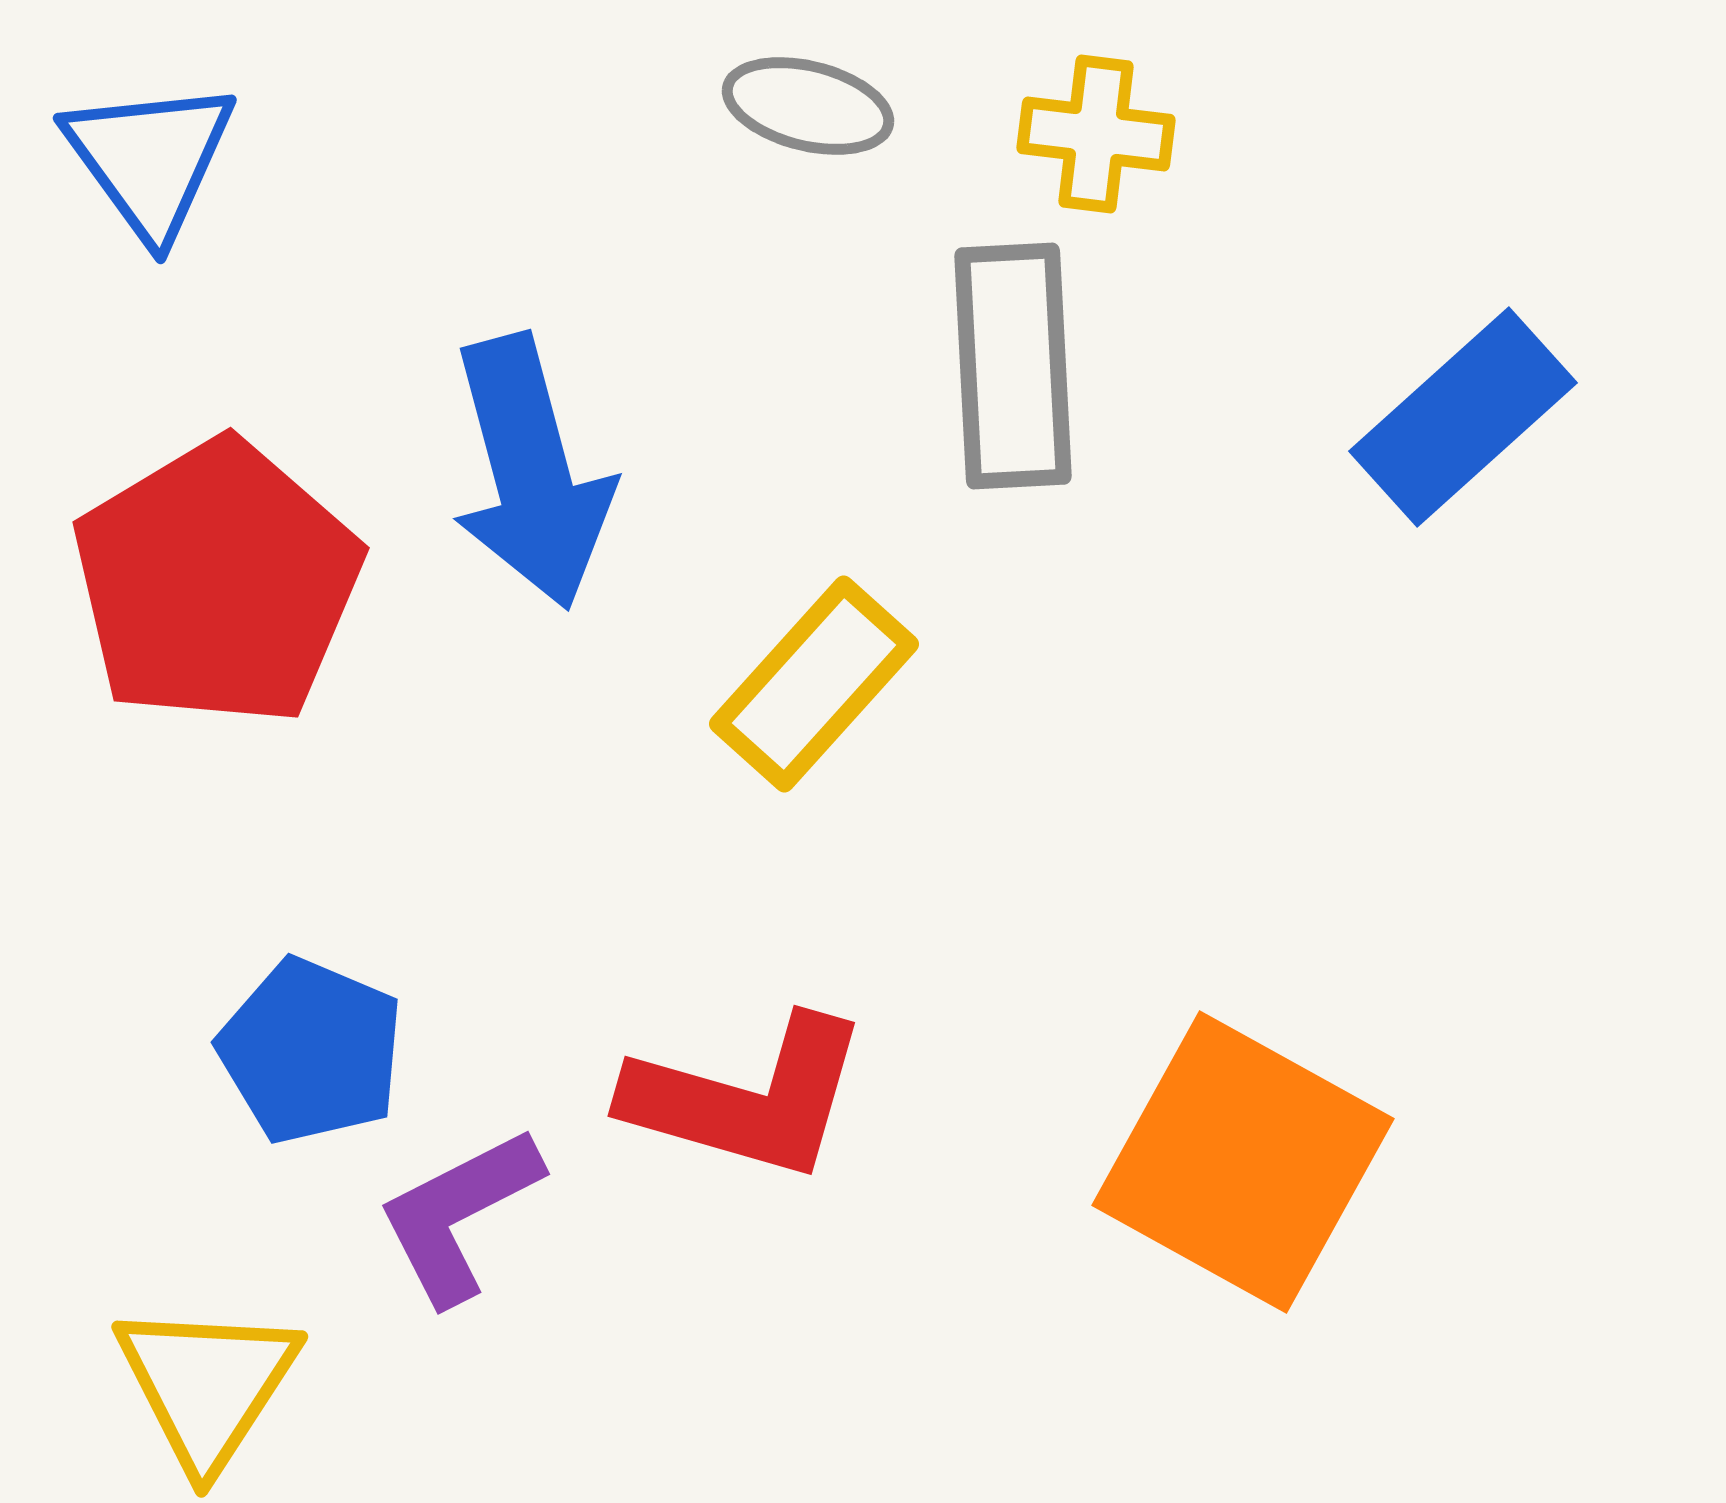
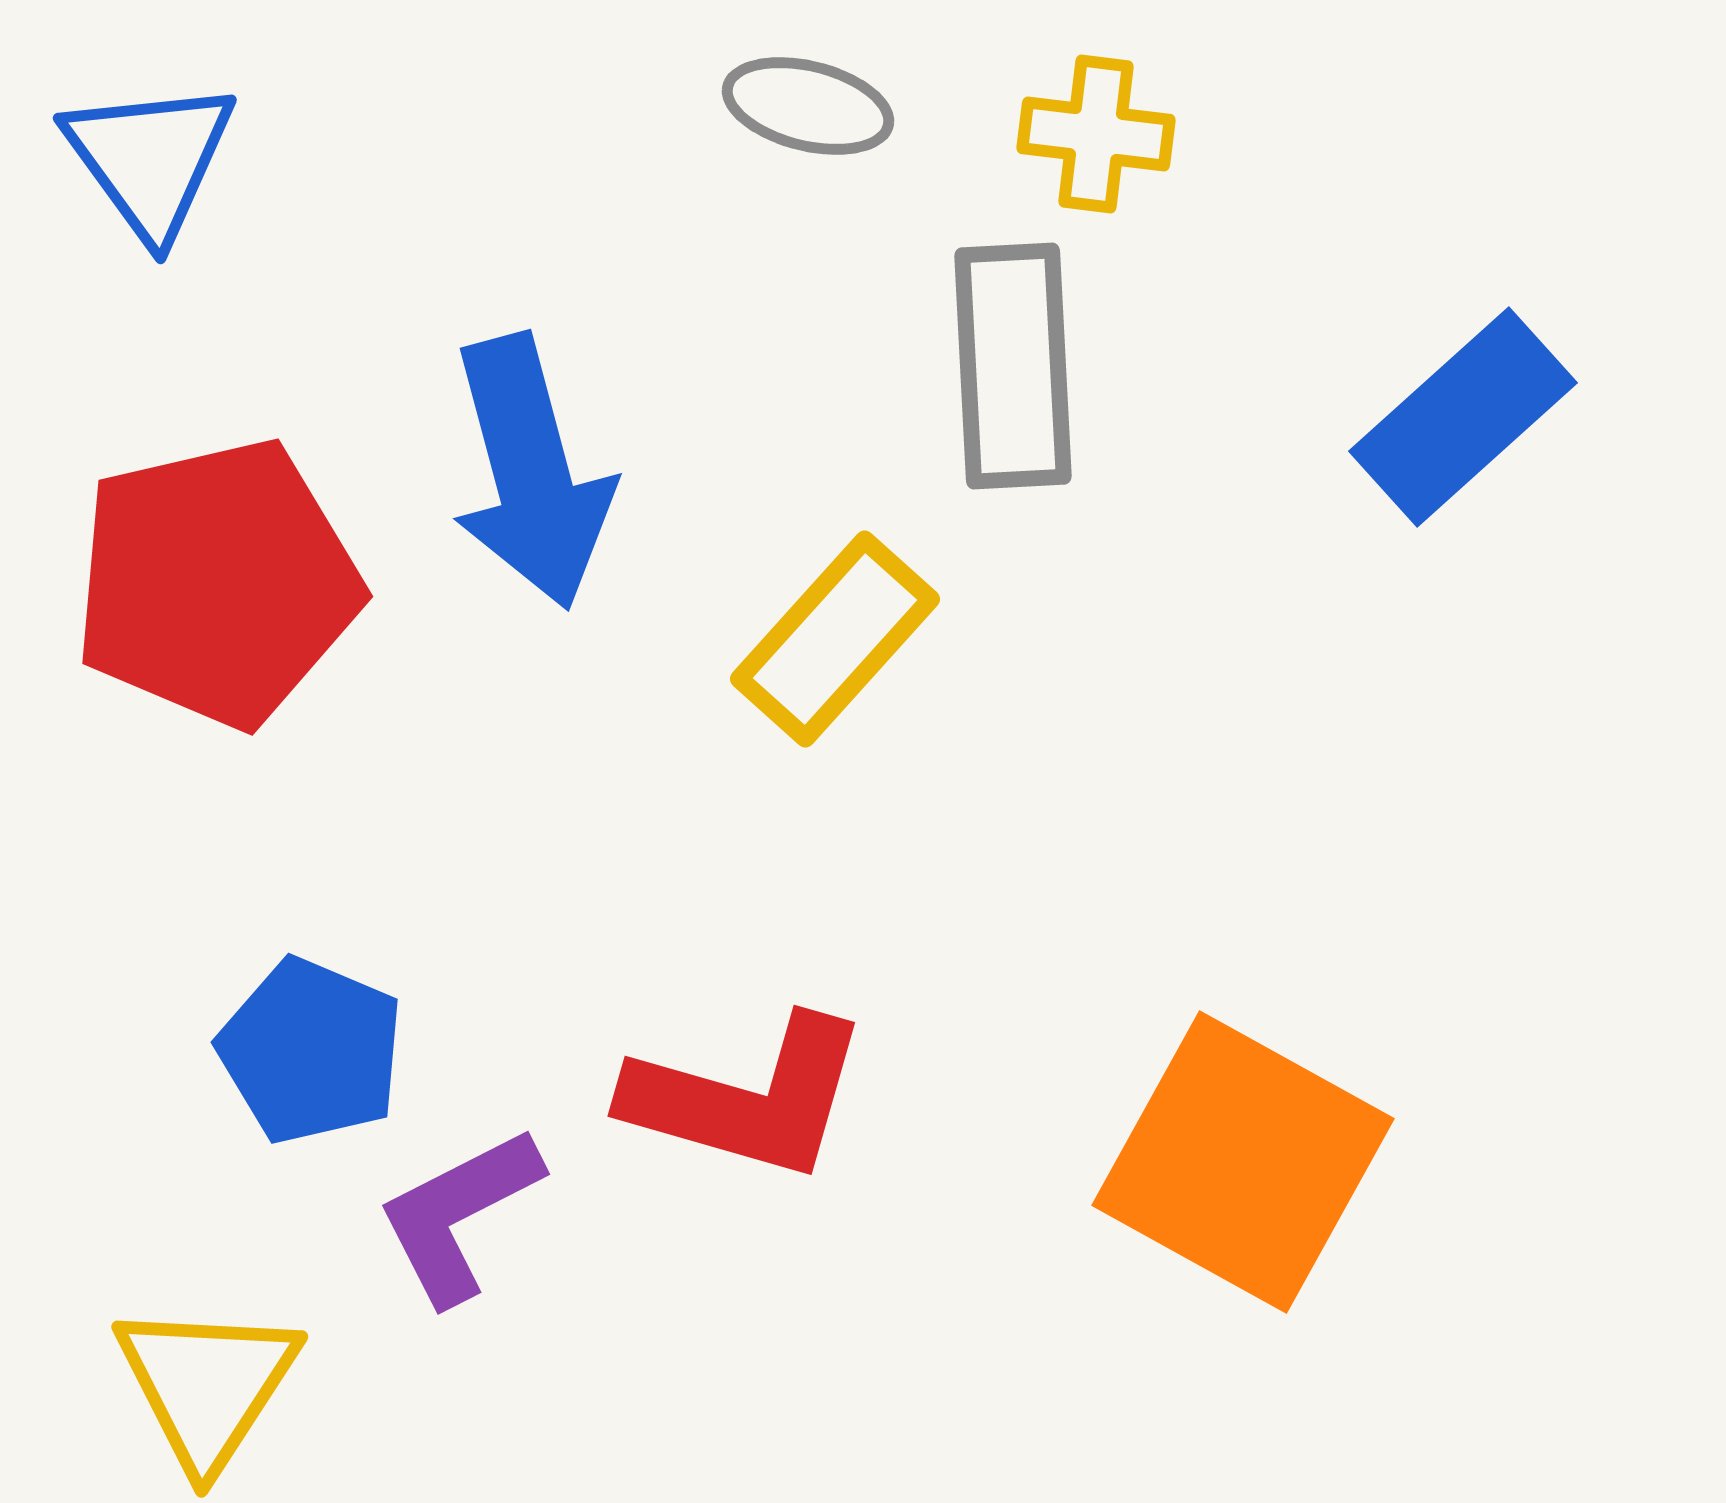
red pentagon: rotated 18 degrees clockwise
yellow rectangle: moved 21 px right, 45 px up
